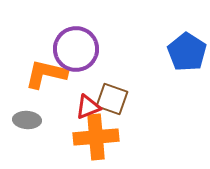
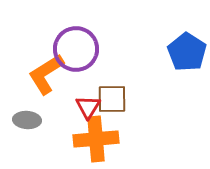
orange L-shape: rotated 45 degrees counterclockwise
brown square: rotated 20 degrees counterclockwise
red triangle: rotated 36 degrees counterclockwise
orange cross: moved 2 px down
